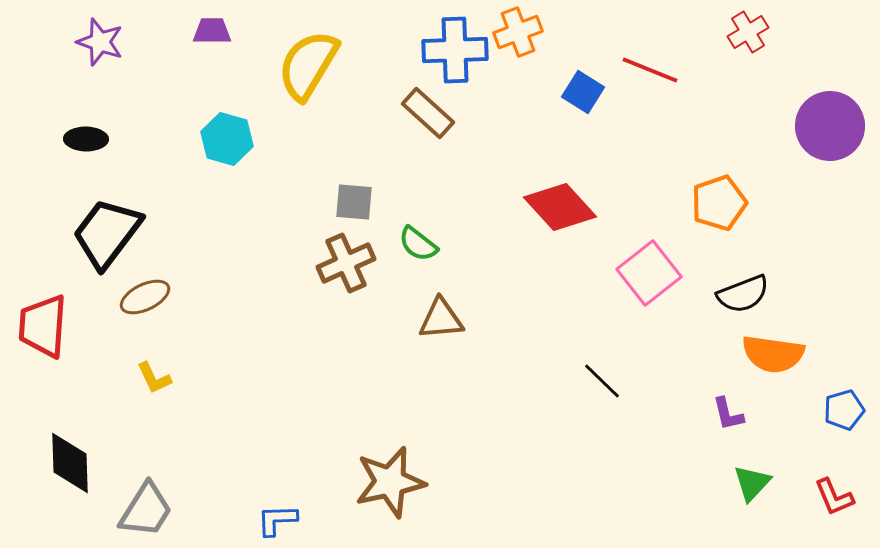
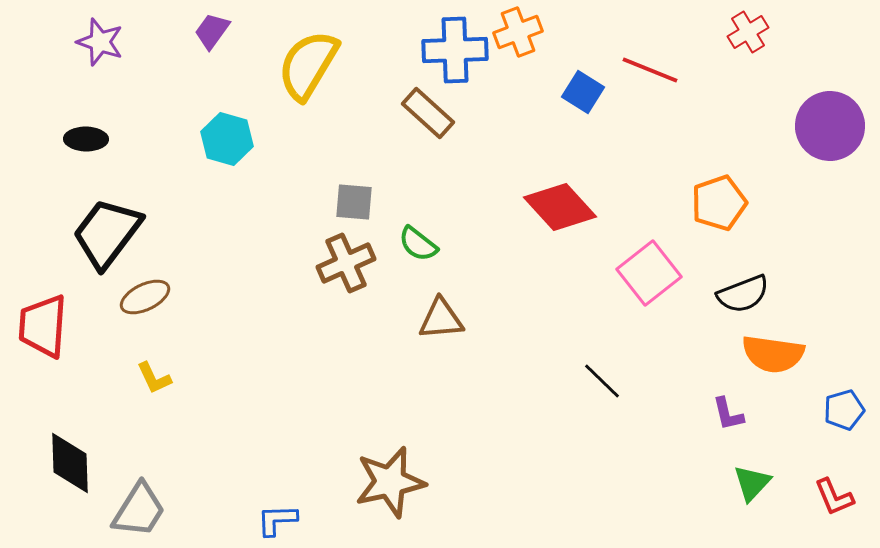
purple trapezoid: rotated 54 degrees counterclockwise
gray trapezoid: moved 7 px left
